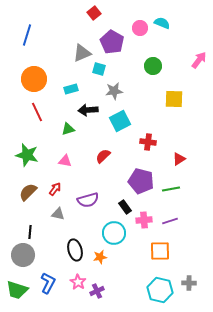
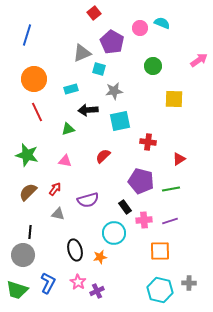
pink arrow at (199, 60): rotated 18 degrees clockwise
cyan square at (120, 121): rotated 15 degrees clockwise
